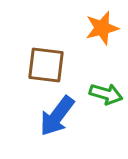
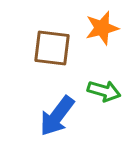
brown square: moved 6 px right, 17 px up
green arrow: moved 2 px left, 3 px up
